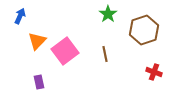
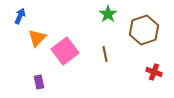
orange triangle: moved 3 px up
